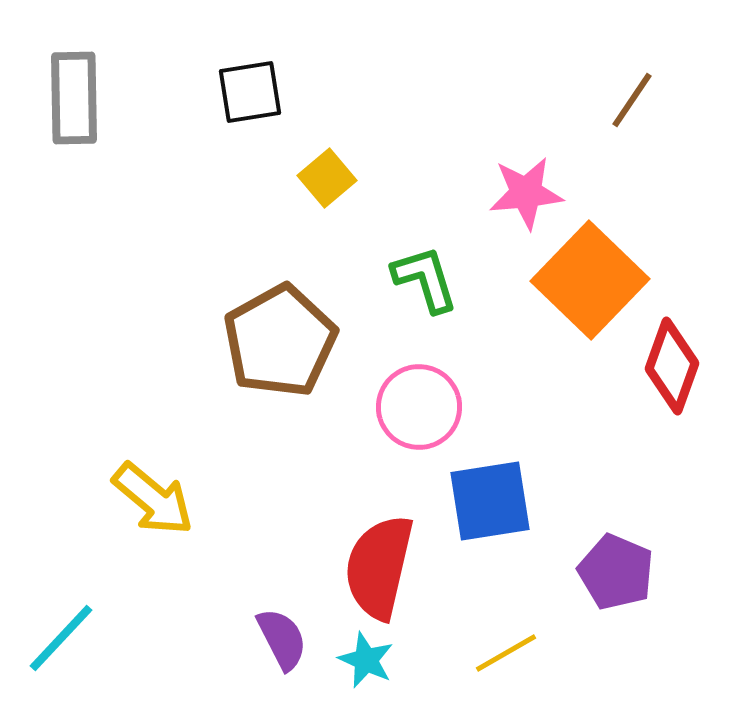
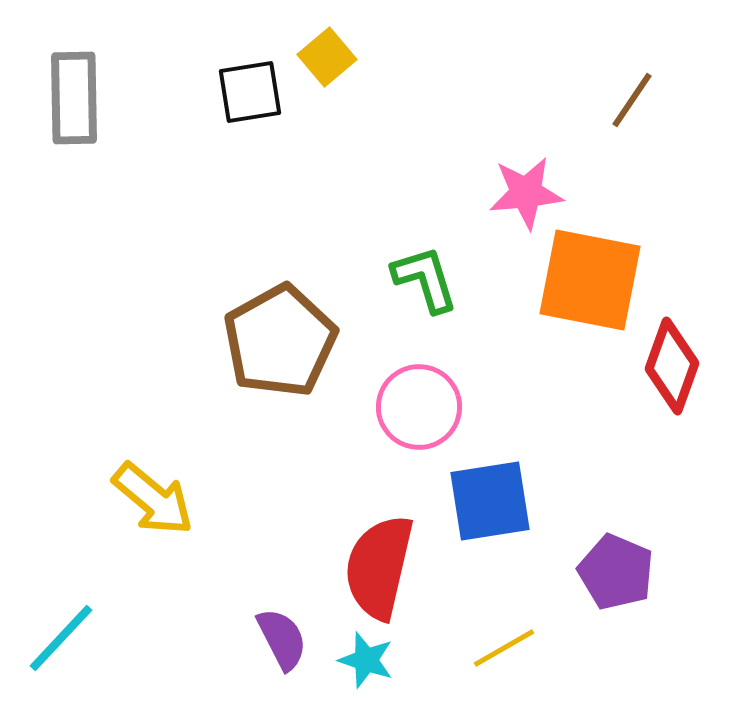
yellow square: moved 121 px up
orange square: rotated 33 degrees counterclockwise
yellow line: moved 2 px left, 5 px up
cyan star: rotated 6 degrees counterclockwise
